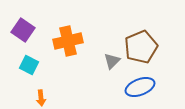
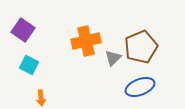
orange cross: moved 18 px right
gray triangle: moved 1 px right, 3 px up
